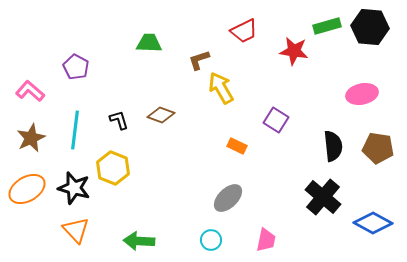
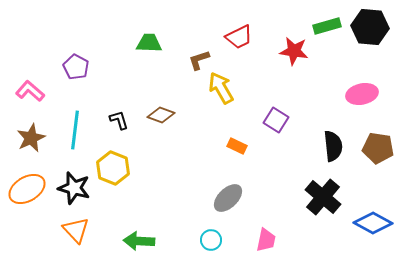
red trapezoid: moved 5 px left, 6 px down
